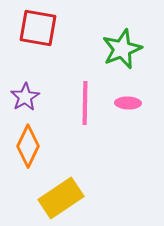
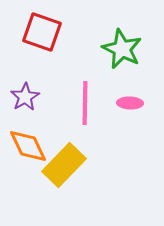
red square: moved 4 px right, 4 px down; rotated 9 degrees clockwise
green star: rotated 24 degrees counterclockwise
pink ellipse: moved 2 px right
orange diamond: rotated 51 degrees counterclockwise
yellow rectangle: moved 3 px right, 33 px up; rotated 12 degrees counterclockwise
